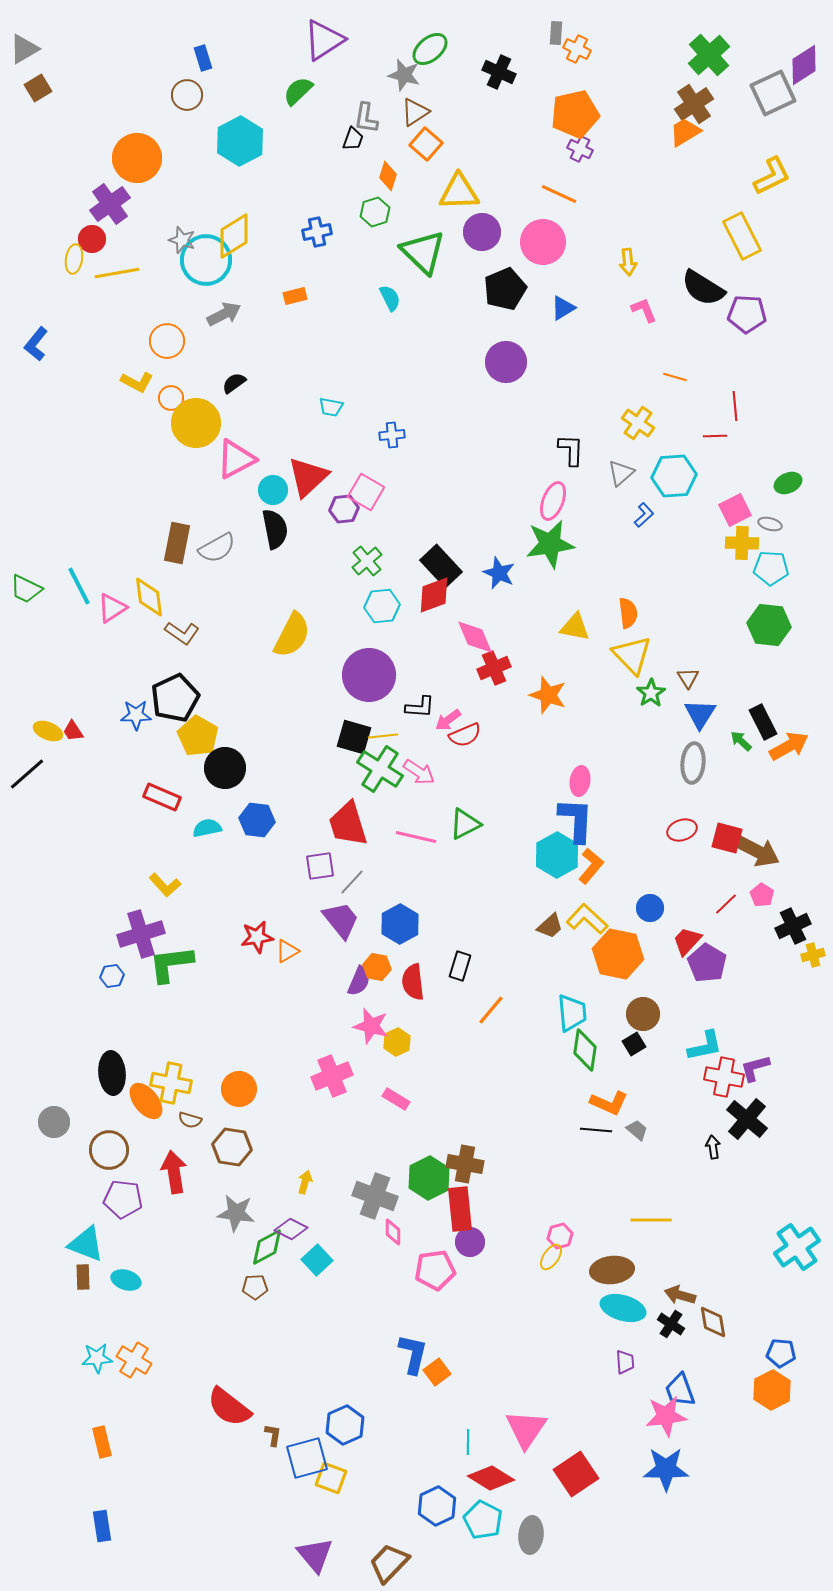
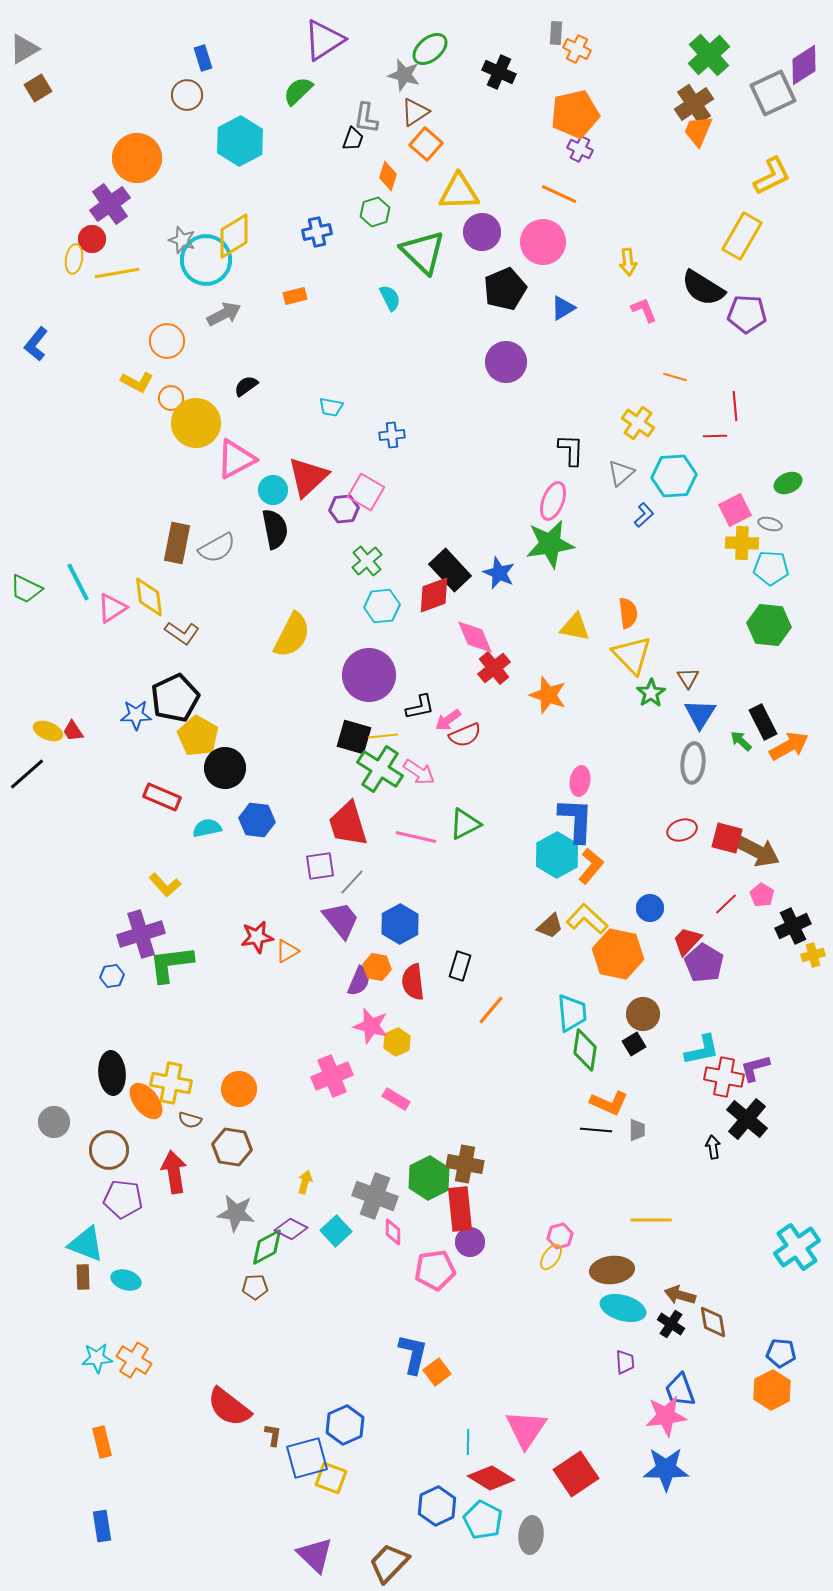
orange trapezoid at (685, 132): moved 13 px right, 1 px up; rotated 36 degrees counterclockwise
yellow rectangle at (742, 236): rotated 57 degrees clockwise
black semicircle at (234, 383): moved 12 px right, 3 px down
black rectangle at (441, 566): moved 9 px right, 4 px down
cyan line at (79, 586): moved 1 px left, 4 px up
red cross at (494, 668): rotated 16 degrees counterclockwise
black L-shape at (420, 707): rotated 16 degrees counterclockwise
purple pentagon at (707, 963): moved 3 px left
cyan L-shape at (705, 1046): moved 3 px left, 4 px down
gray trapezoid at (637, 1130): rotated 50 degrees clockwise
cyan square at (317, 1260): moved 19 px right, 29 px up
purple triangle at (315, 1555): rotated 6 degrees counterclockwise
